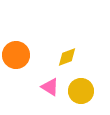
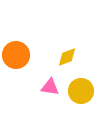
pink triangle: rotated 24 degrees counterclockwise
